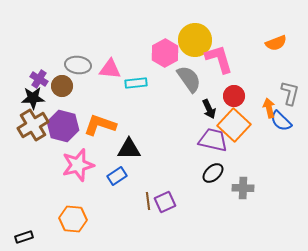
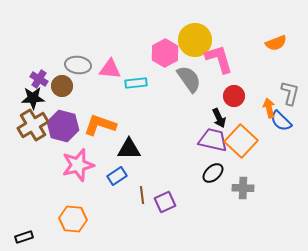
black arrow: moved 10 px right, 9 px down
orange square: moved 7 px right, 16 px down
brown line: moved 6 px left, 6 px up
